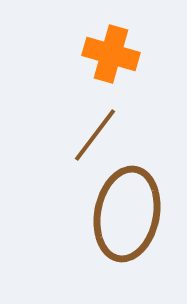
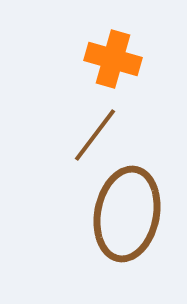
orange cross: moved 2 px right, 5 px down
